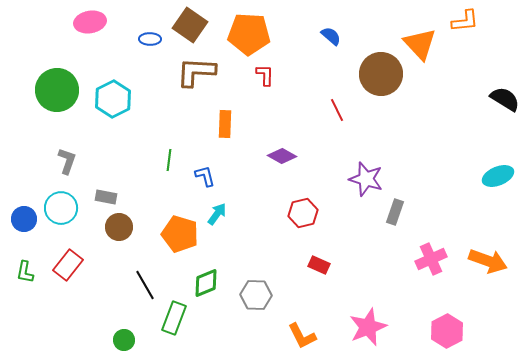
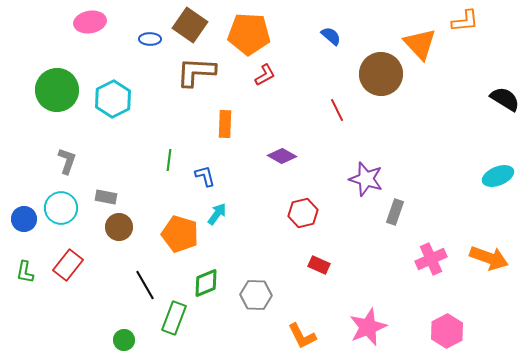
red L-shape at (265, 75): rotated 60 degrees clockwise
orange arrow at (488, 261): moved 1 px right, 3 px up
